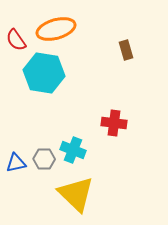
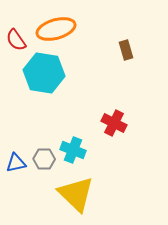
red cross: rotated 20 degrees clockwise
